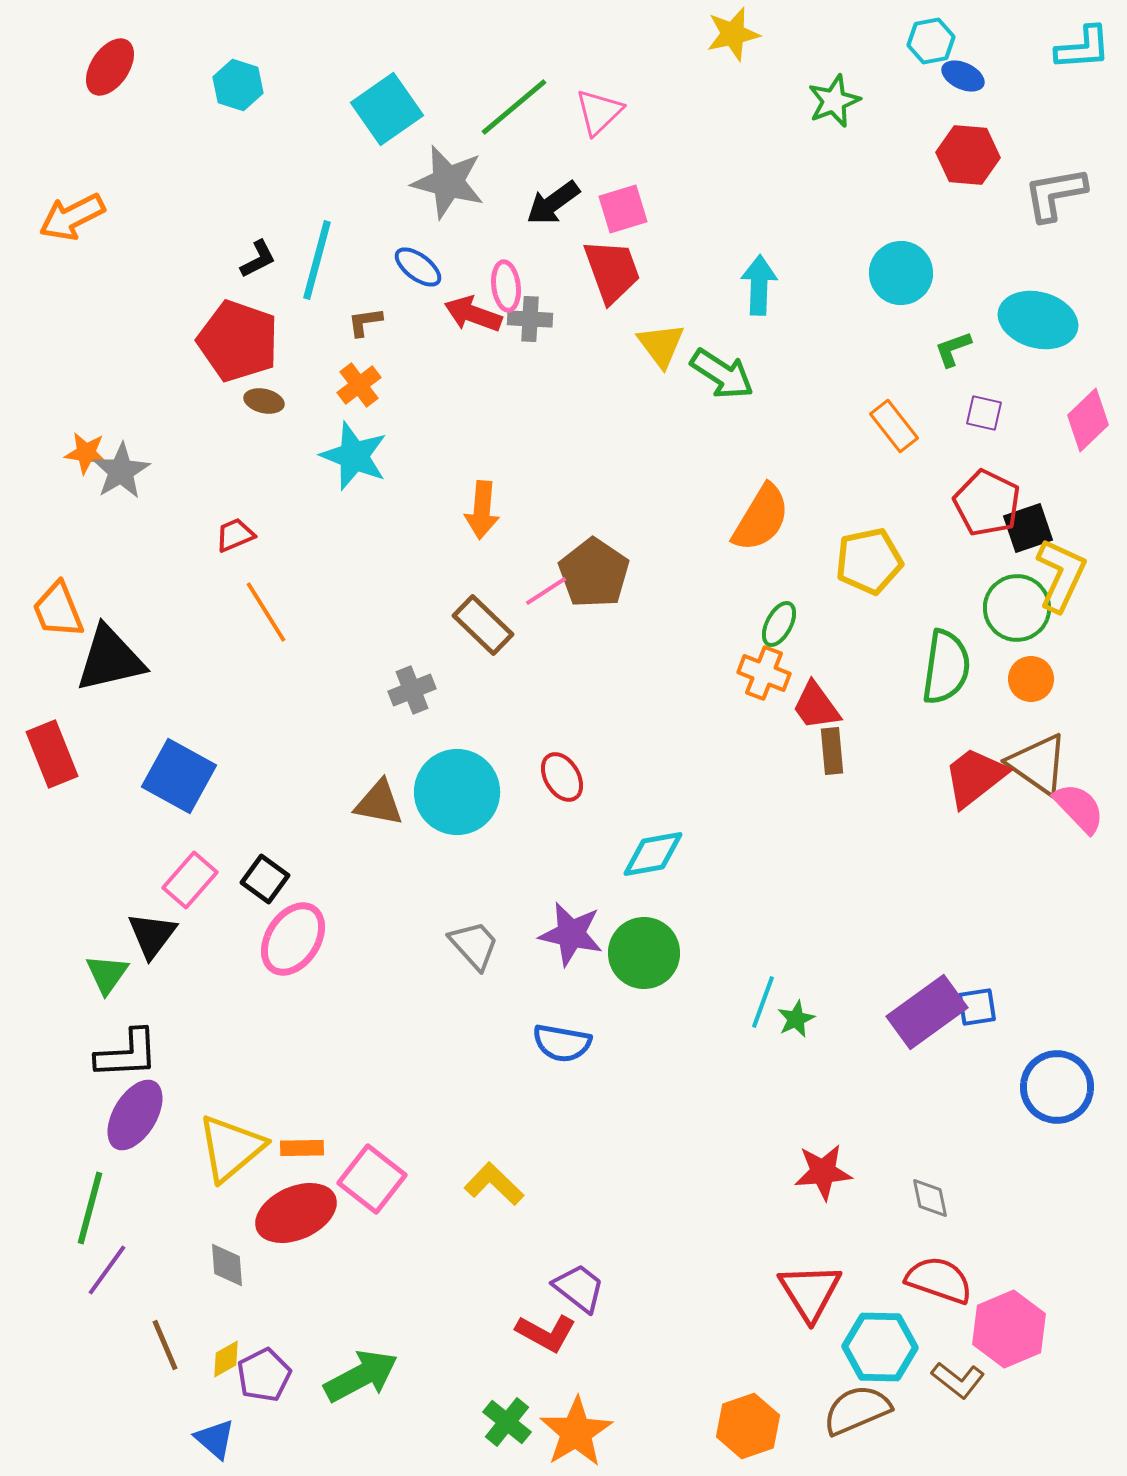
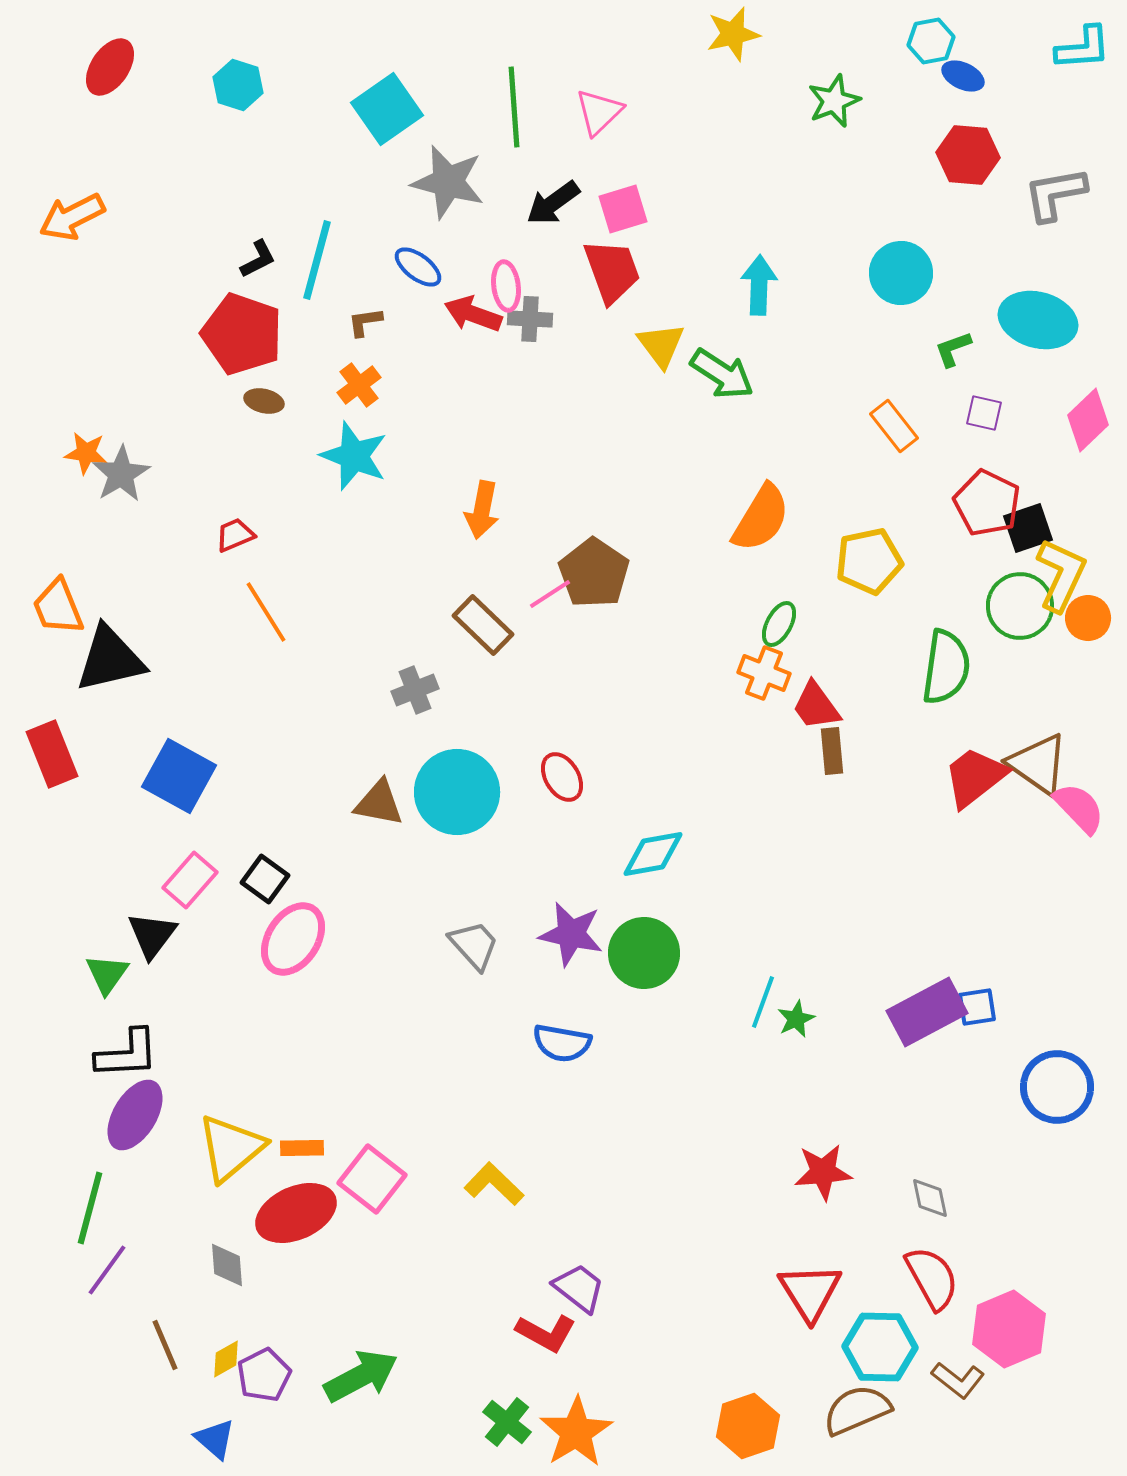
green line at (514, 107): rotated 54 degrees counterclockwise
red pentagon at (238, 341): moved 4 px right, 7 px up
gray star at (121, 471): moved 3 px down
orange arrow at (482, 510): rotated 6 degrees clockwise
pink line at (546, 591): moved 4 px right, 3 px down
green circle at (1017, 608): moved 3 px right, 2 px up
orange trapezoid at (58, 610): moved 3 px up
orange circle at (1031, 679): moved 57 px right, 61 px up
gray cross at (412, 690): moved 3 px right
purple rectangle at (927, 1012): rotated 8 degrees clockwise
red semicircle at (939, 1280): moved 7 px left, 2 px up; rotated 42 degrees clockwise
